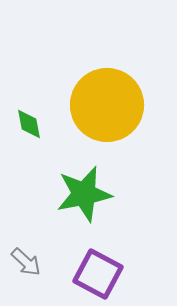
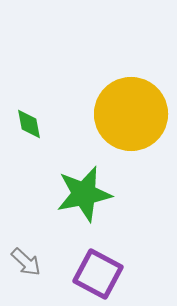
yellow circle: moved 24 px right, 9 px down
